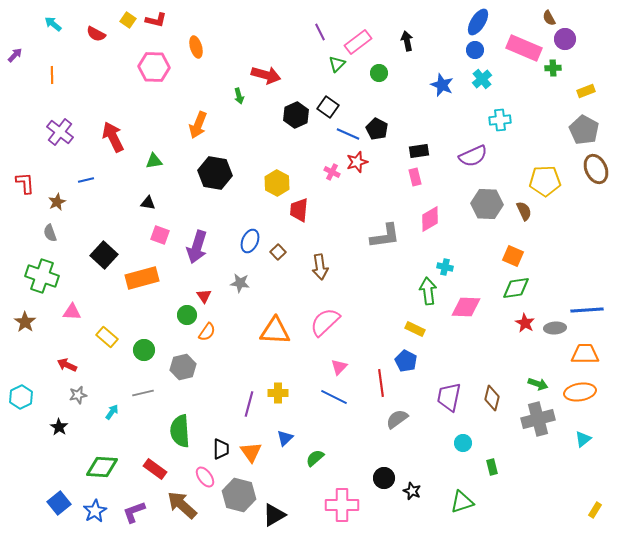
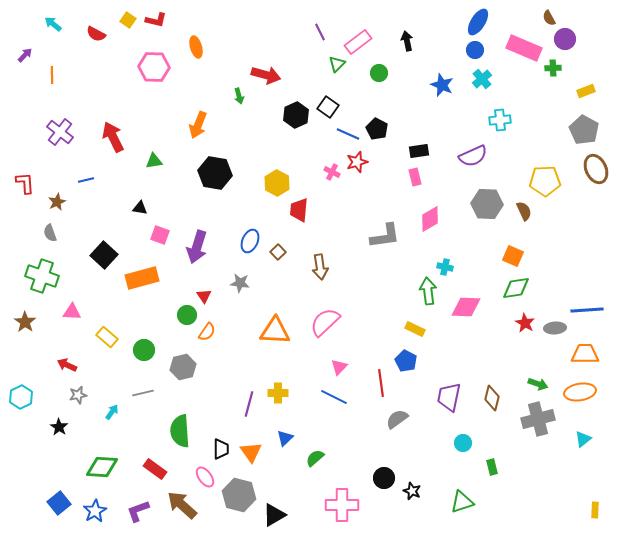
purple arrow at (15, 55): moved 10 px right
black triangle at (148, 203): moved 8 px left, 5 px down
yellow rectangle at (595, 510): rotated 28 degrees counterclockwise
purple L-shape at (134, 512): moved 4 px right, 1 px up
